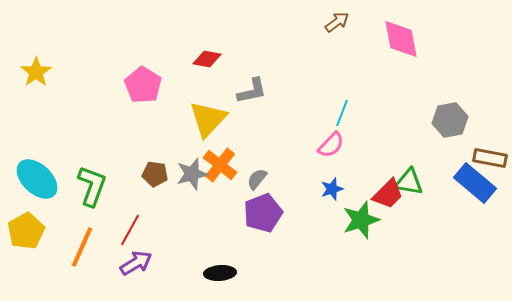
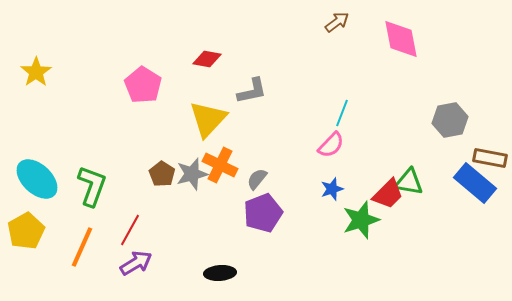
orange cross: rotated 12 degrees counterclockwise
brown pentagon: moved 7 px right; rotated 25 degrees clockwise
